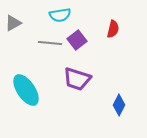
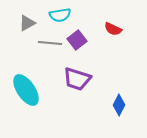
gray triangle: moved 14 px right
red semicircle: rotated 102 degrees clockwise
